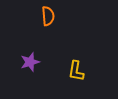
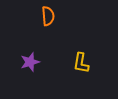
yellow L-shape: moved 5 px right, 8 px up
